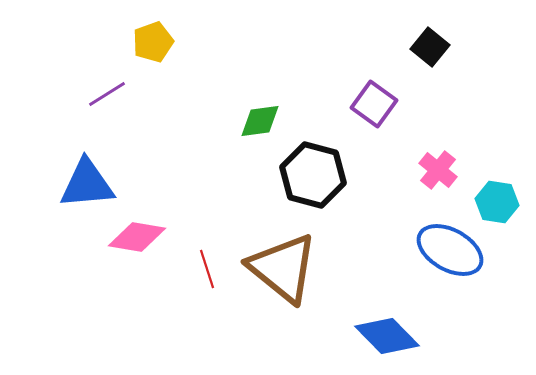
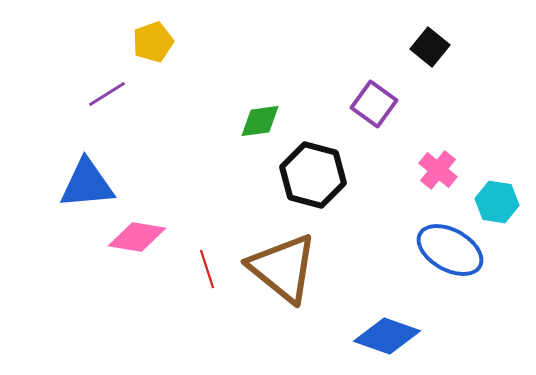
blue diamond: rotated 26 degrees counterclockwise
